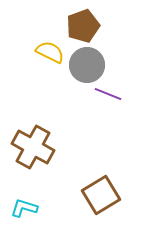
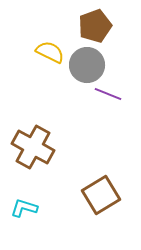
brown pentagon: moved 12 px right
